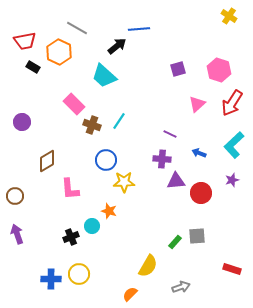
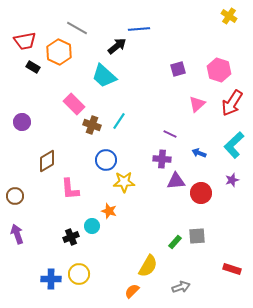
orange semicircle: moved 2 px right, 3 px up
